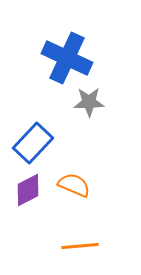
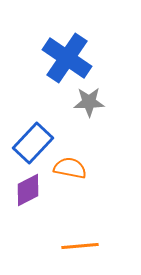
blue cross: rotated 9 degrees clockwise
orange semicircle: moved 4 px left, 17 px up; rotated 12 degrees counterclockwise
